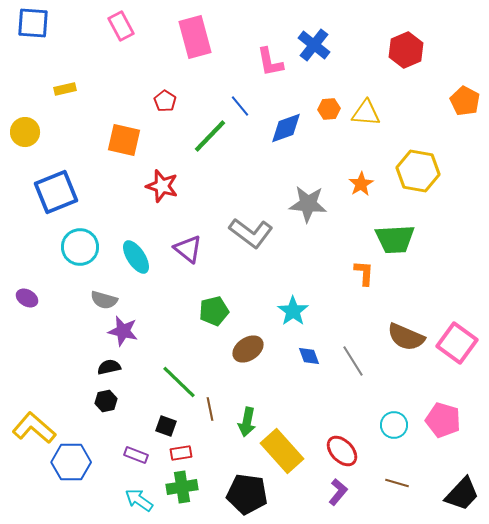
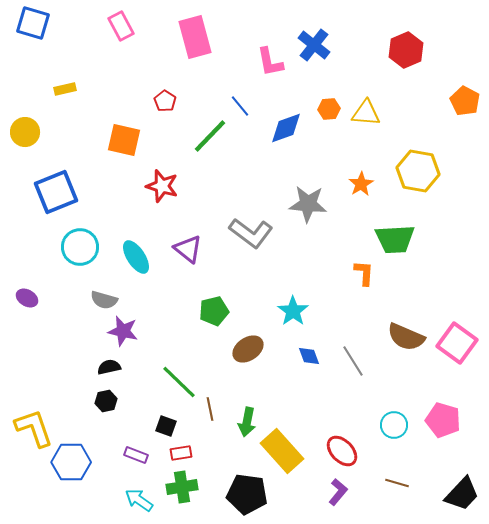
blue square at (33, 23): rotated 12 degrees clockwise
yellow L-shape at (34, 428): rotated 30 degrees clockwise
